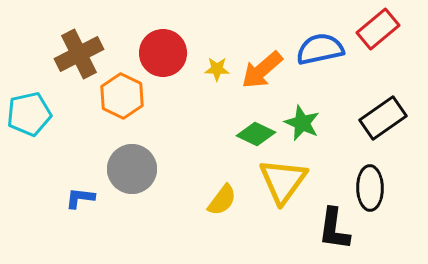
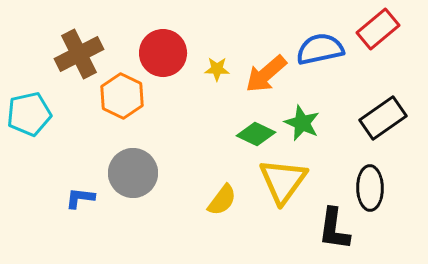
orange arrow: moved 4 px right, 4 px down
gray circle: moved 1 px right, 4 px down
